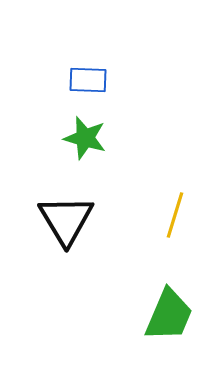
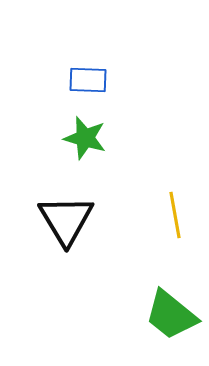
yellow line: rotated 27 degrees counterclockwise
green trapezoid: moved 2 px right; rotated 106 degrees clockwise
